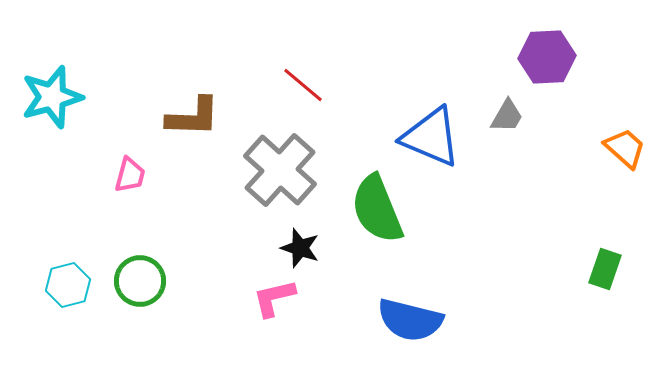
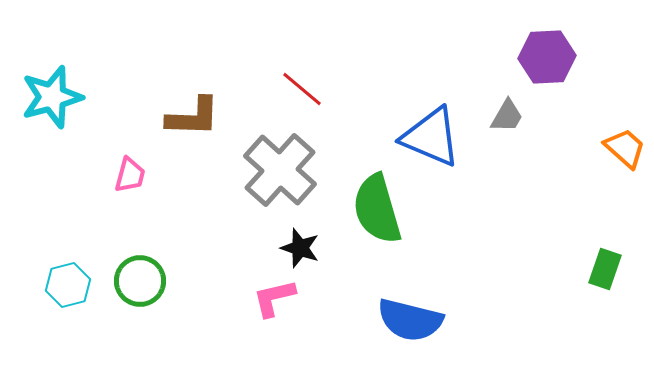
red line: moved 1 px left, 4 px down
green semicircle: rotated 6 degrees clockwise
